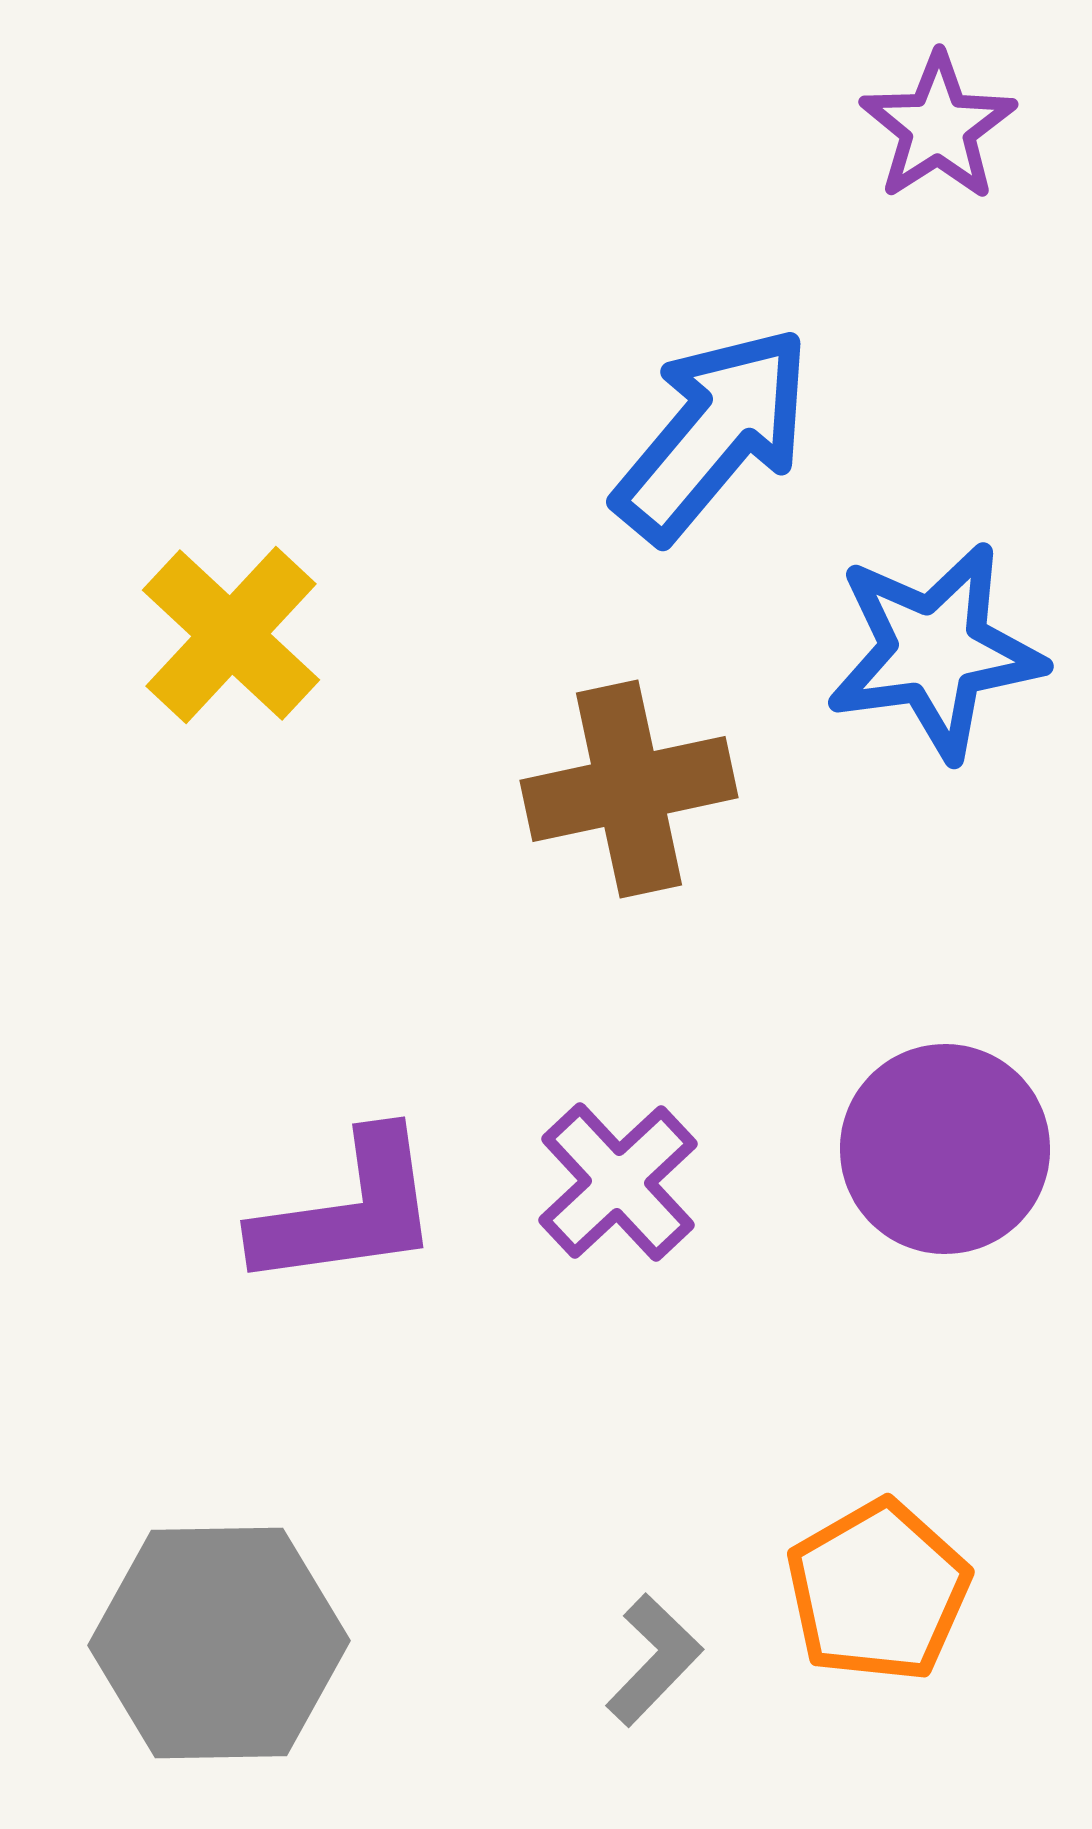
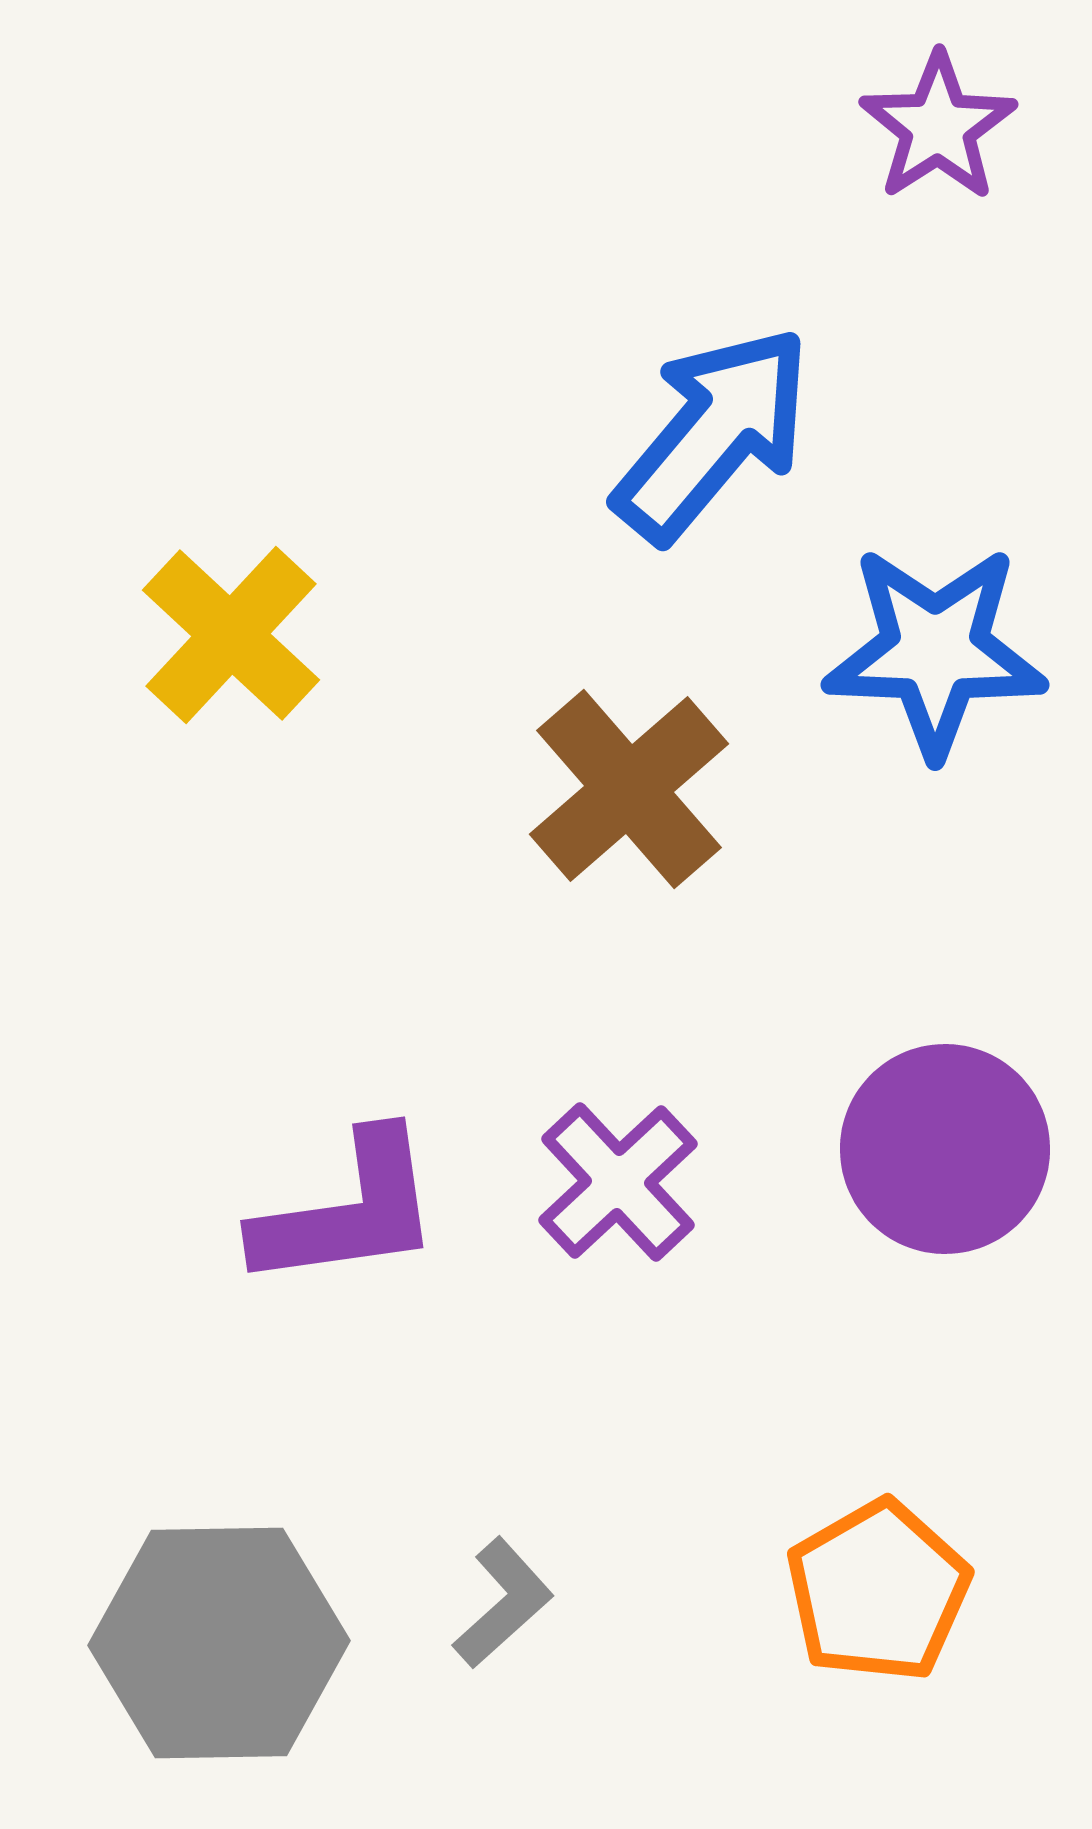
blue star: rotated 10 degrees clockwise
brown cross: rotated 29 degrees counterclockwise
gray L-shape: moved 151 px left, 57 px up; rotated 4 degrees clockwise
